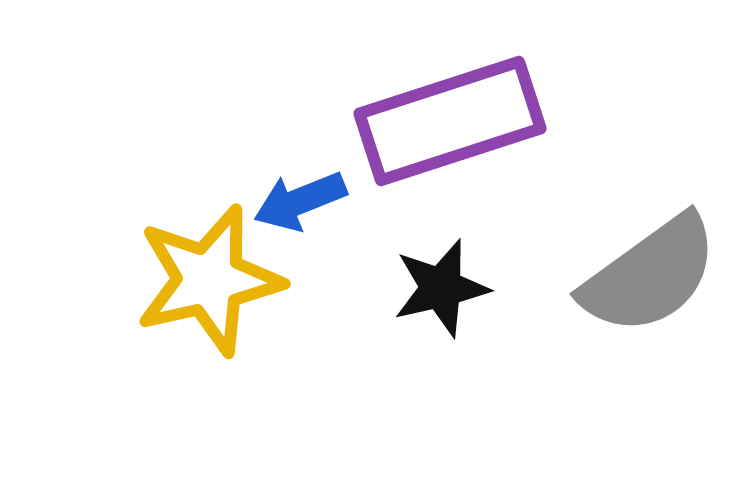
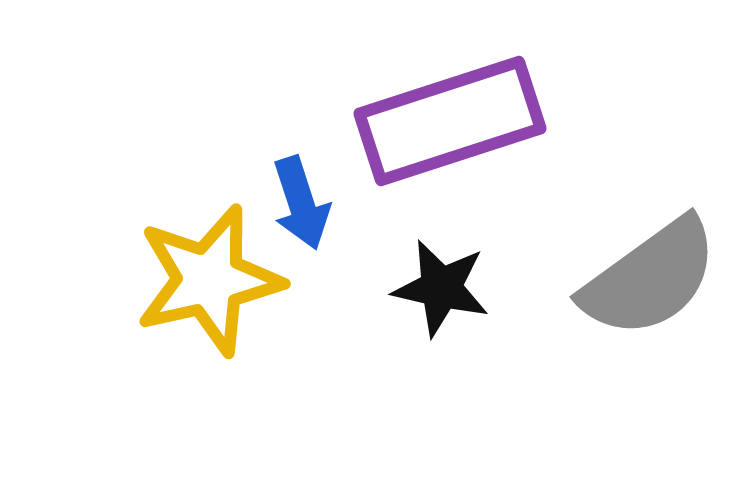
blue arrow: moved 1 px right, 2 px down; rotated 86 degrees counterclockwise
gray semicircle: moved 3 px down
black star: rotated 26 degrees clockwise
